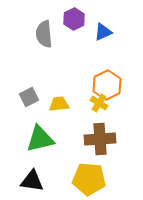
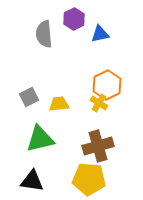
blue triangle: moved 3 px left, 2 px down; rotated 12 degrees clockwise
brown cross: moved 2 px left, 7 px down; rotated 12 degrees counterclockwise
